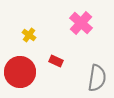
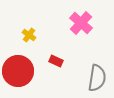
red circle: moved 2 px left, 1 px up
